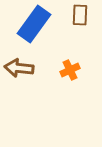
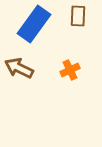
brown rectangle: moved 2 px left, 1 px down
brown arrow: rotated 20 degrees clockwise
